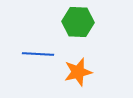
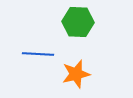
orange star: moved 2 px left, 2 px down
